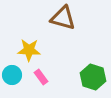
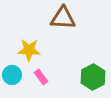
brown triangle: rotated 12 degrees counterclockwise
green hexagon: rotated 15 degrees clockwise
